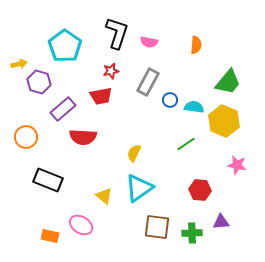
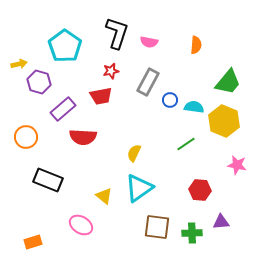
orange rectangle: moved 17 px left, 6 px down; rotated 30 degrees counterclockwise
